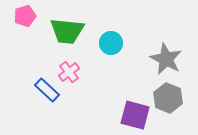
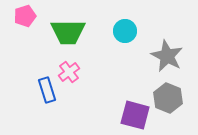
green trapezoid: moved 1 px right, 1 px down; rotated 6 degrees counterclockwise
cyan circle: moved 14 px right, 12 px up
gray star: moved 1 px right, 3 px up
blue rectangle: rotated 30 degrees clockwise
